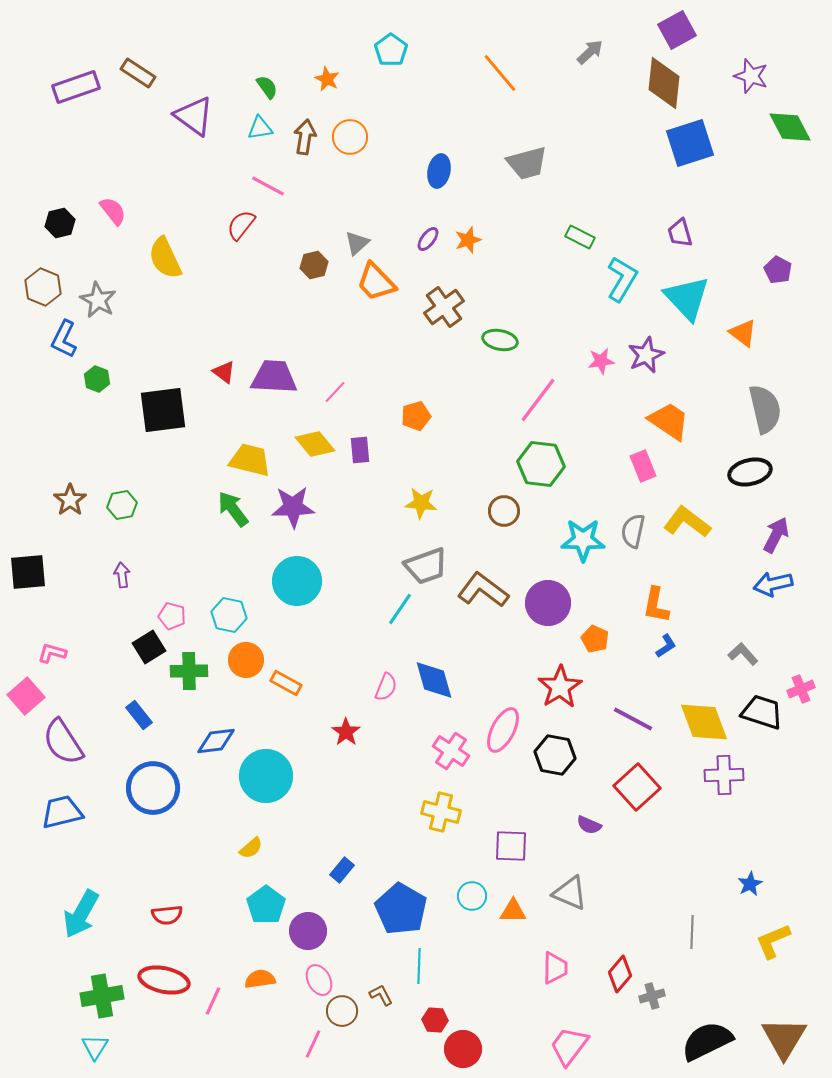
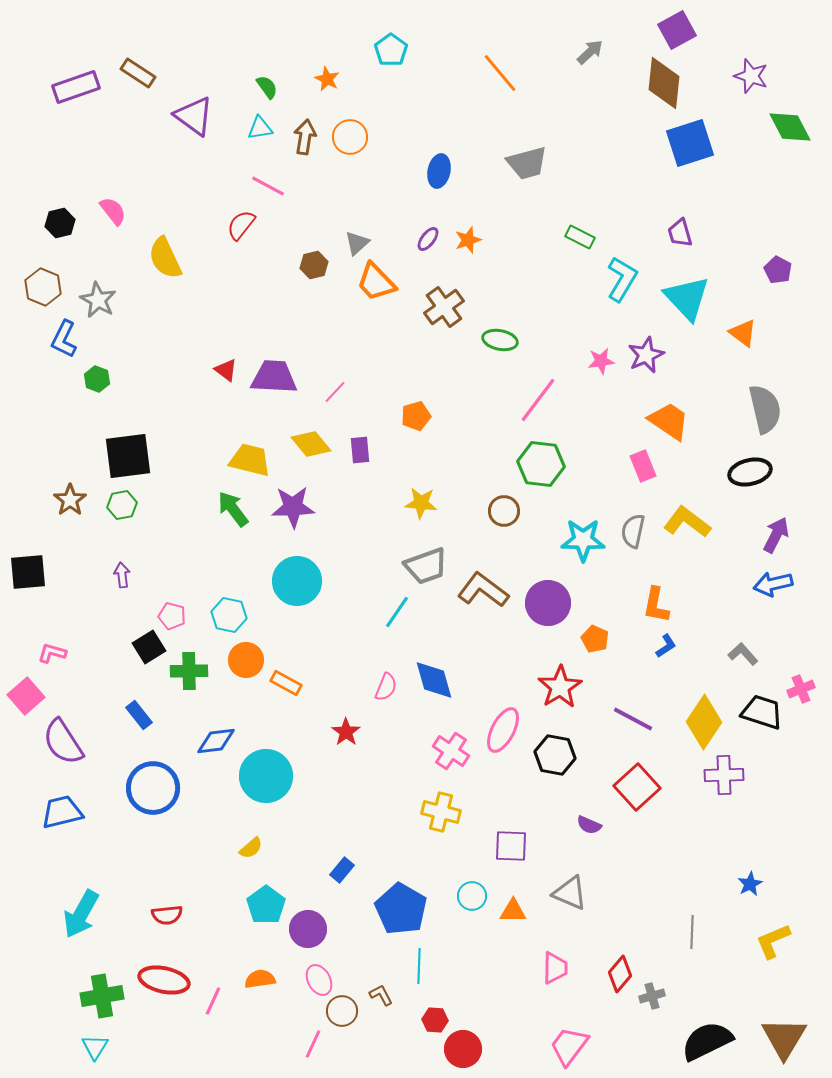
red triangle at (224, 372): moved 2 px right, 2 px up
black square at (163, 410): moved 35 px left, 46 px down
yellow diamond at (315, 444): moved 4 px left
cyan line at (400, 609): moved 3 px left, 3 px down
yellow diamond at (704, 722): rotated 54 degrees clockwise
purple circle at (308, 931): moved 2 px up
